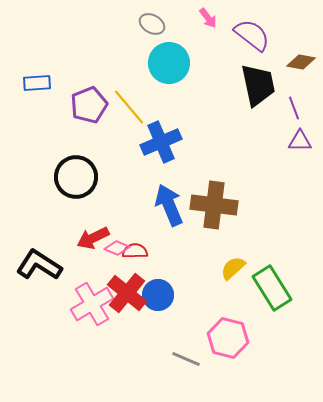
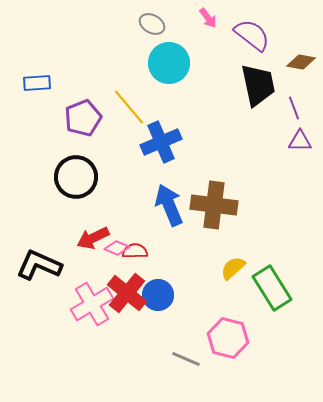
purple pentagon: moved 6 px left, 13 px down
black L-shape: rotated 9 degrees counterclockwise
